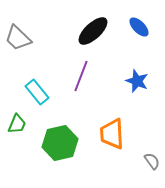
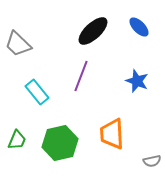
gray trapezoid: moved 6 px down
green trapezoid: moved 16 px down
gray semicircle: rotated 114 degrees clockwise
